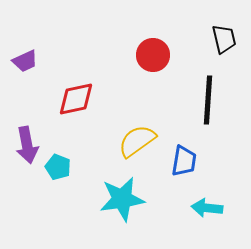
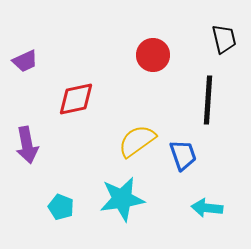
blue trapezoid: moved 1 px left, 6 px up; rotated 28 degrees counterclockwise
cyan pentagon: moved 3 px right, 40 px down
